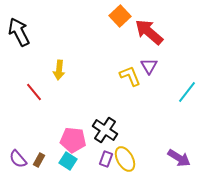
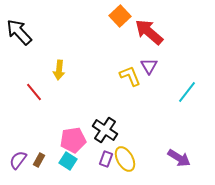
black arrow: rotated 16 degrees counterclockwise
pink pentagon: rotated 15 degrees counterclockwise
purple semicircle: moved 1 px down; rotated 78 degrees clockwise
